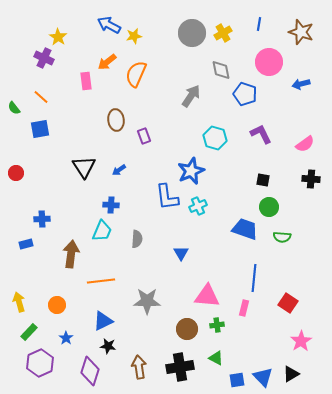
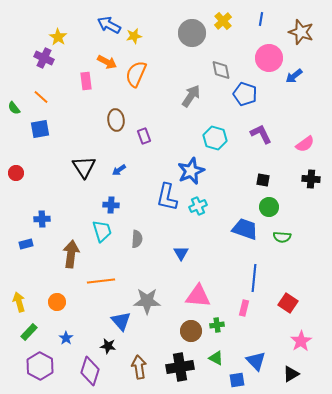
blue line at (259, 24): moved 2 px right, 5 px up
yellow cross at (223, 33): moved 12 px up; rotated 12 degrees counterclockwise
orange arrow at (107, 62): rotated 114 degrees counterclockwise
pink circle at (269, 62): moved 4 px up
blue arrow at (301, 84): moved 7 px left, 8 px up; rotated 24 degrees counterclockwise
blue L-shape at (167, 197): rotated 20 degrees clockwise
cyan trapezoid at (102, 231): rotated 40 degrees counterclockwise
pink triangle at (207, 296): moved 9 px left
orange circle at (57, 305): moved 3 px up
blue triangle at (103, 321): moved 18 px right; rotated 45 degrees counterclockwise
brown circle at (187, 329): moved 4 px right, 2 px down
purple hexagon at (40, 363): moved 3 px down; rotated 8 degrees counterclockwise
blue triangle at (263, 377): moved 7 px left, 16 px up
